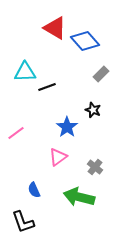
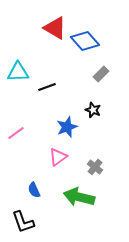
cyan triangle: moved 7 px left
blue star: rotated 15 degrees clockwise
